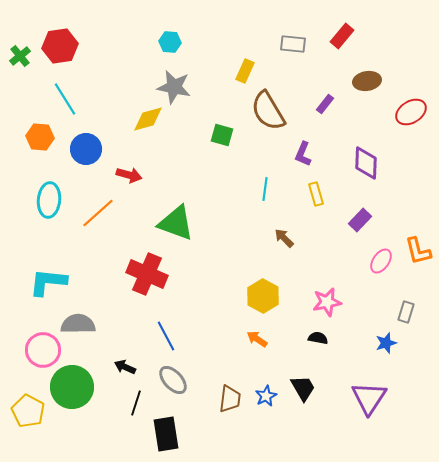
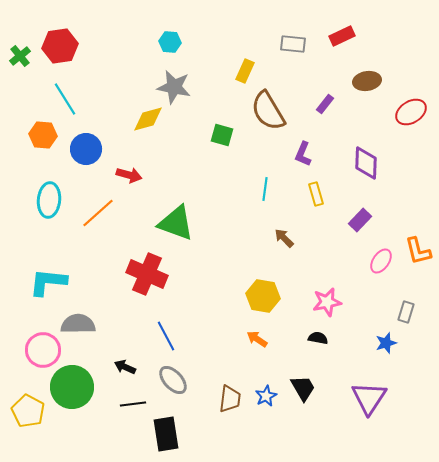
red rectangle at (342, 36): rotated 25 degrees clockwise
orange hexagon at (40, 137): moved 3 px right, 2 px up
yellow hexagon at (263, 296): rotated 20 degrees counterclockwise
black line at (136, 403): moved 3 px left, 1 px down; rotated 65 degrees clockwise
